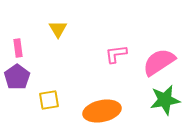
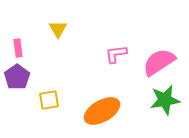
orange ellipse: rotated 18 degrees counterclockwise
